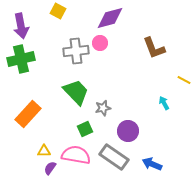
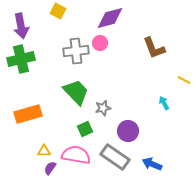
orange rectangle: rotated 32 degrees clockwise
gray rectangle: moved 1 px right
